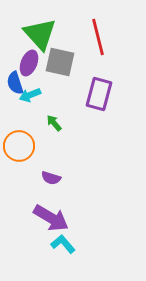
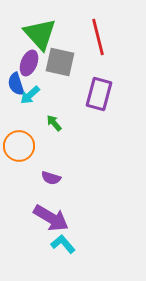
blue semicircle: moved 1 px right, 1 px down
cyan arrow: rotated 20 degrees counterclockwise
